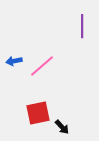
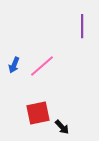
blue arrow: moved 4 px down; rotated 56 degrees counterclockwise
